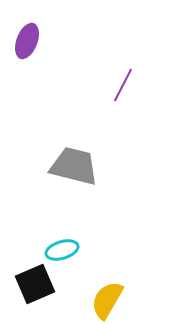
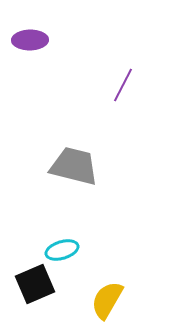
purple ellipse: moved 3 px right, 1 px up; rotated 68 degrees clockwise
